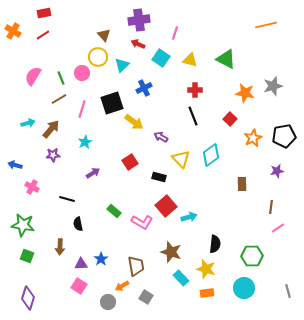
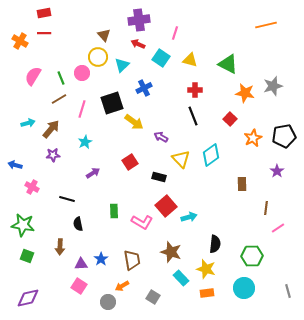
orange cross at (13, 31): moved 7 px right, 10 px down
red line at (43, 35): moved 1 px right, 2 px up; rotated 32 degrees clockwise
green triangle at (226, 59): moved 2 px right, 5 px down
purple star at (277, 171): rotated 24 degrees counterclockwise
brown line at (271, 207): moved 5 px left, 1 px down
green rectangle at (114, 211): rotated 48 degrees clockwise
brown trapezoid at (136, 266): moved 4 px left, 6 px up
gray square at (146, 297): moved 7 px right
purple diamond at (28, 298): rotated 60 degrees clockwise
